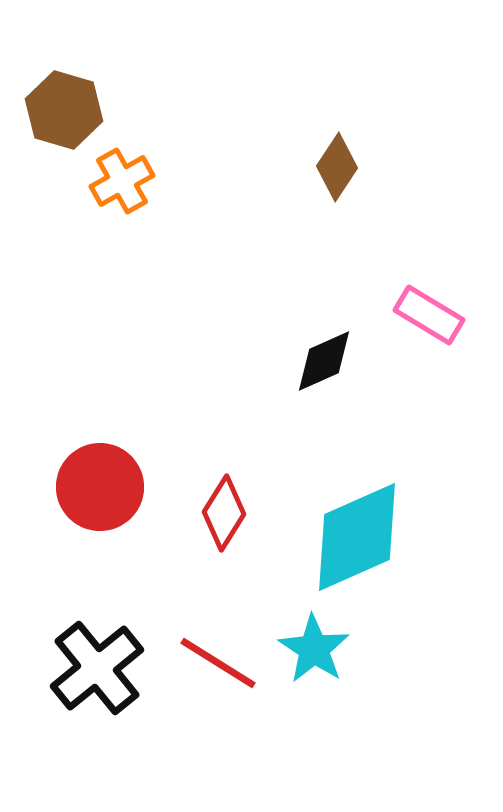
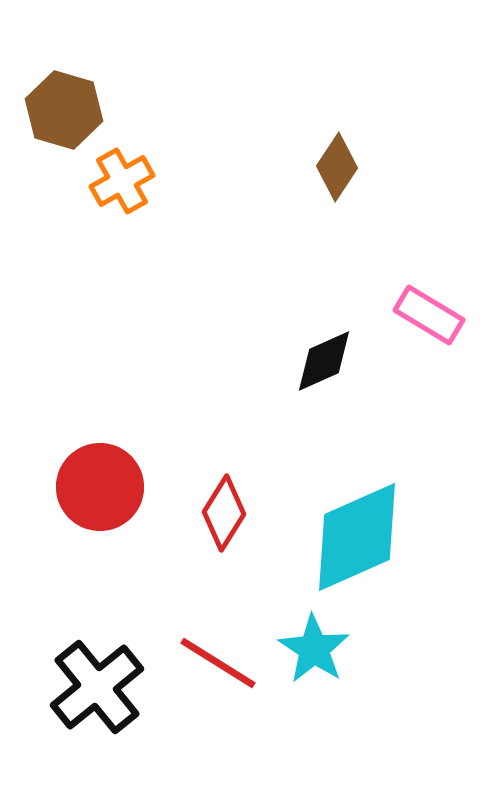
black cross: moved 19 px down
